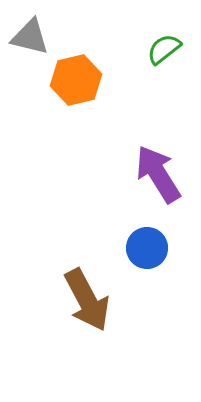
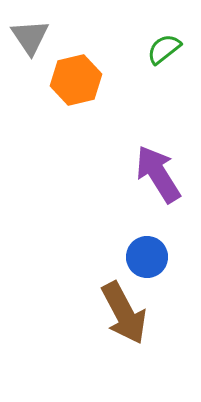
gray triangle: rotated 42 degrees clockwise
blue circle: moved 9 px down
brown arrow: moved 37 px right, 13 px down
